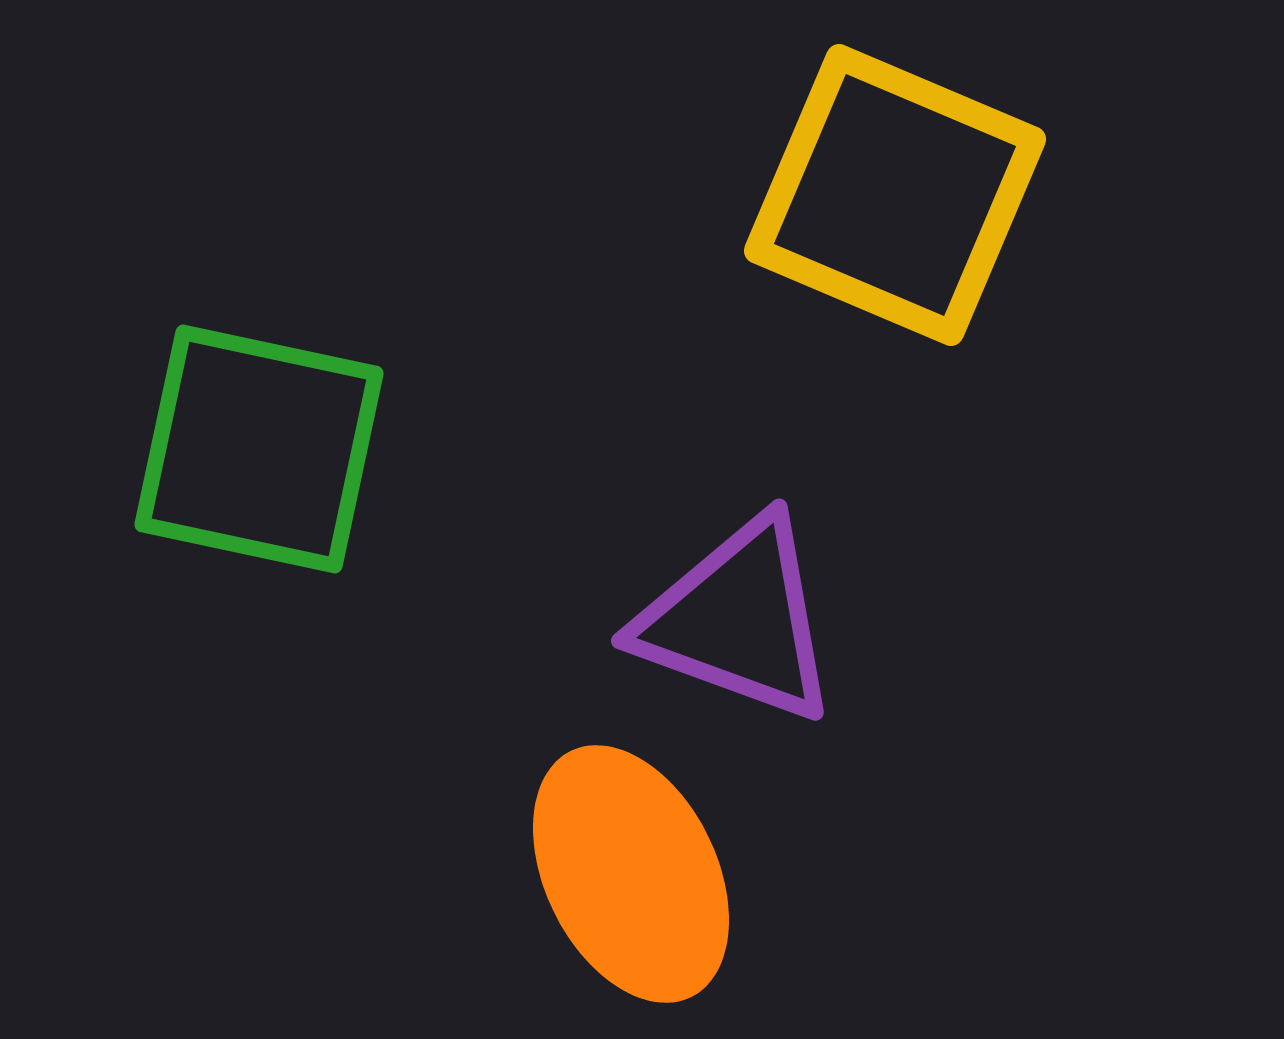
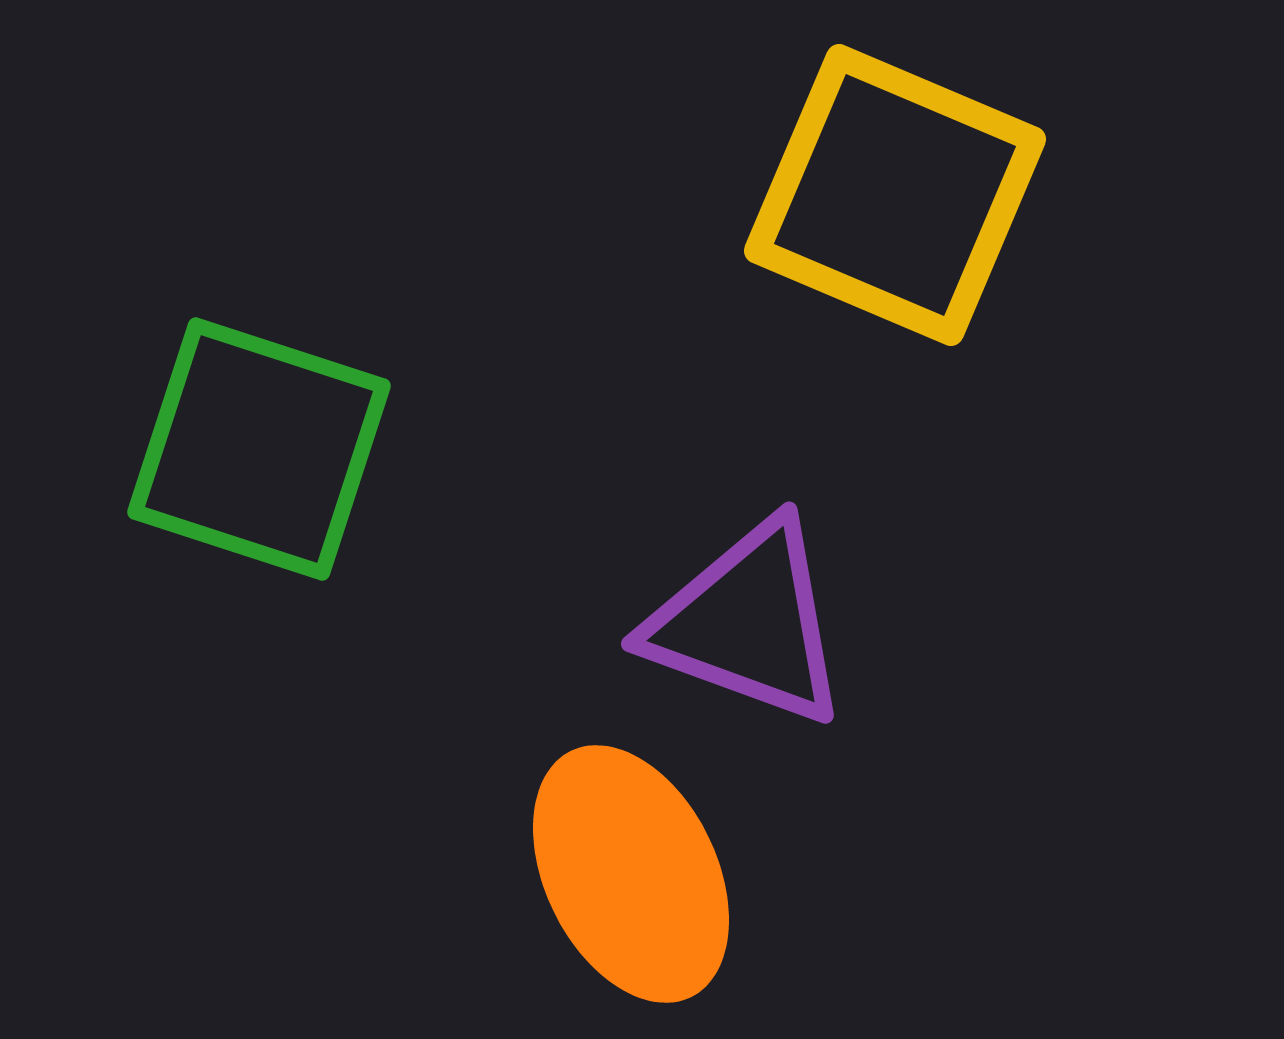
green square: rotated 6 degrees clockwise
purple triangle: moved 10 px right, 3 px down
